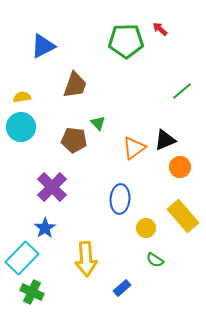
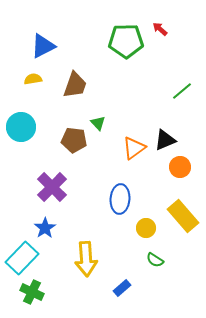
yellow semicircle: moved 11 px right, 18 px up
